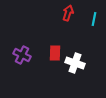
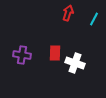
cyan line: rotated 16 degrees clockwise
purple cross: rotated 18 degrees counterclockwise
